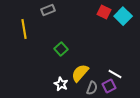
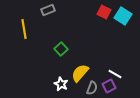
cyan square: rotated 12 degrees counterclockwise
